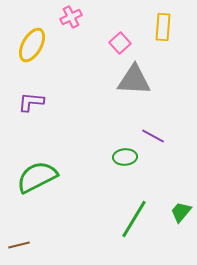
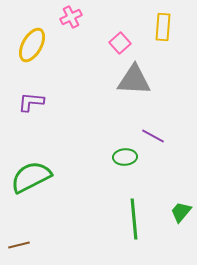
green semicircle: moved 6 px left
green line: rotated 36 degrees counterclockwise
